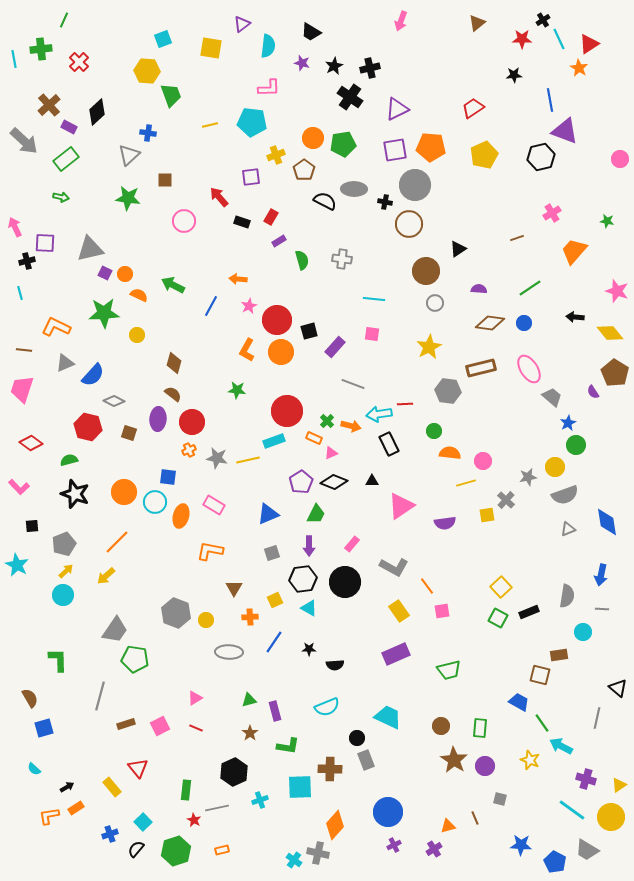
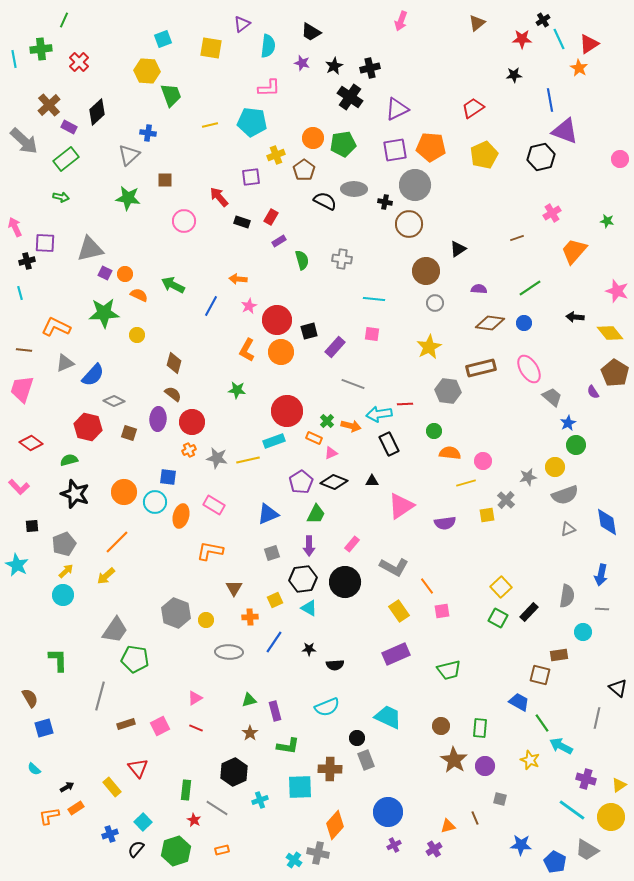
black rectangle at (529, 612): rotated 24 degrees counterclockwise
gray line at (217, 808): rotated 45 degrees clockwise
